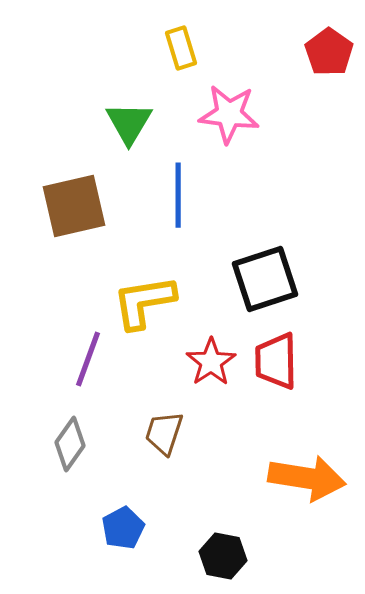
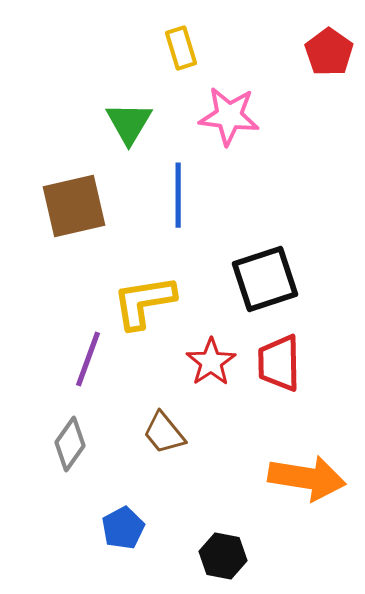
pink star: moved 2 px down
red trapezoid: moved 3 px right, 2 px down
brown trapezoid: rotated 57 degrees counterclockwise
